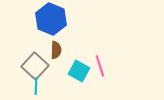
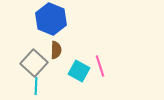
gray square: moved 1 px left, 3 px up
